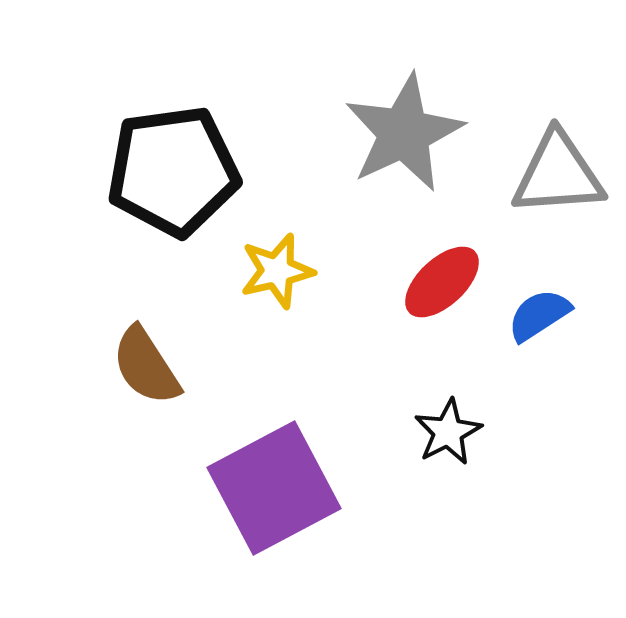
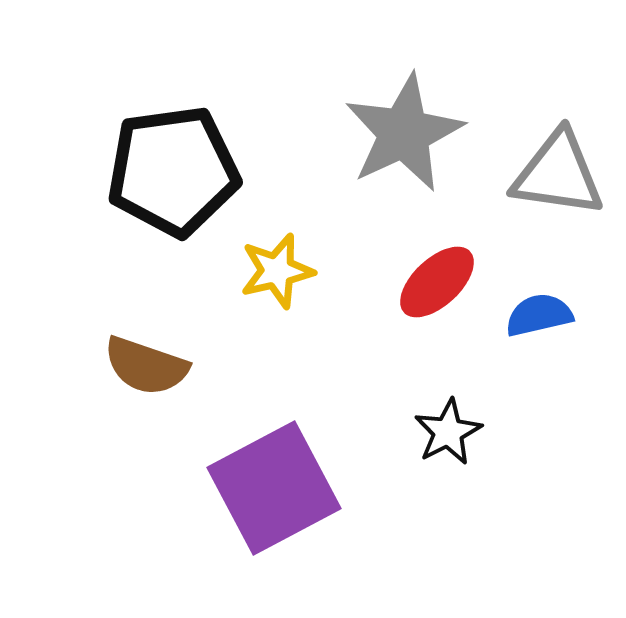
gray triangle: rotated 12 degrees clockwise
red ellipse: moved 5 px left
blue semicircle: rotated 20 degrees clockwise
brown semicircle: rotated 38 degrees counterclockwise
